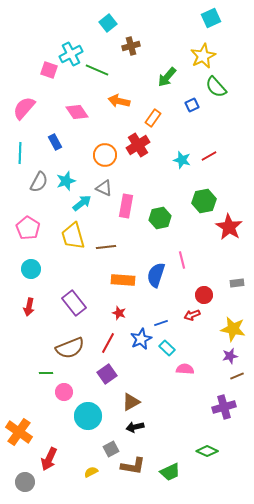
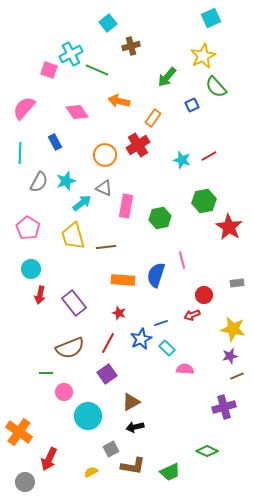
red arrow at (29, 307): moved 11 px right, 12 px up
